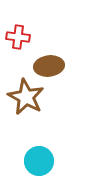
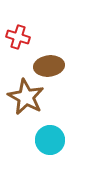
red cross: rotated 10 degrees clockwise
cyan circle: moved 11 px right, 21 px up
